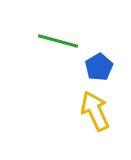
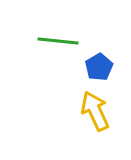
green line: rotated 9 degrees counterclockwise
